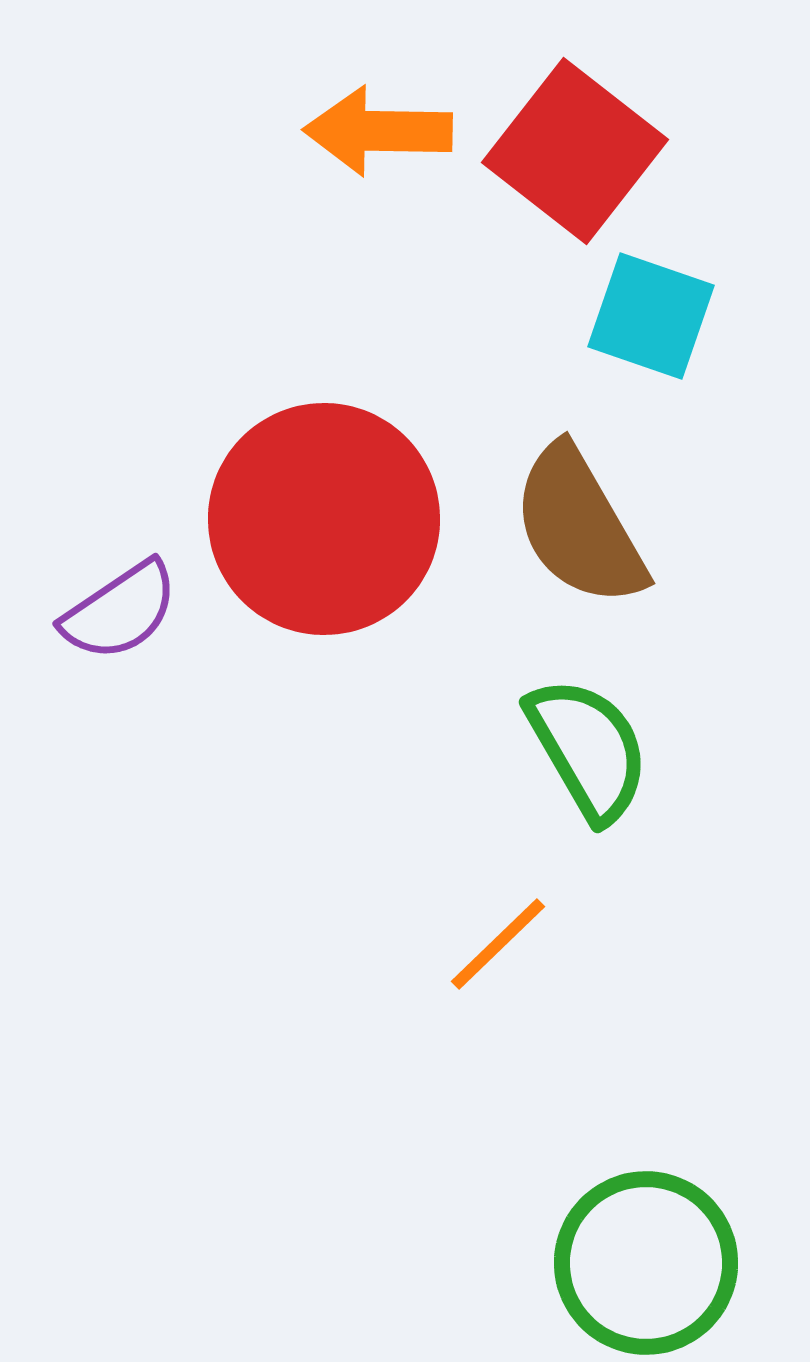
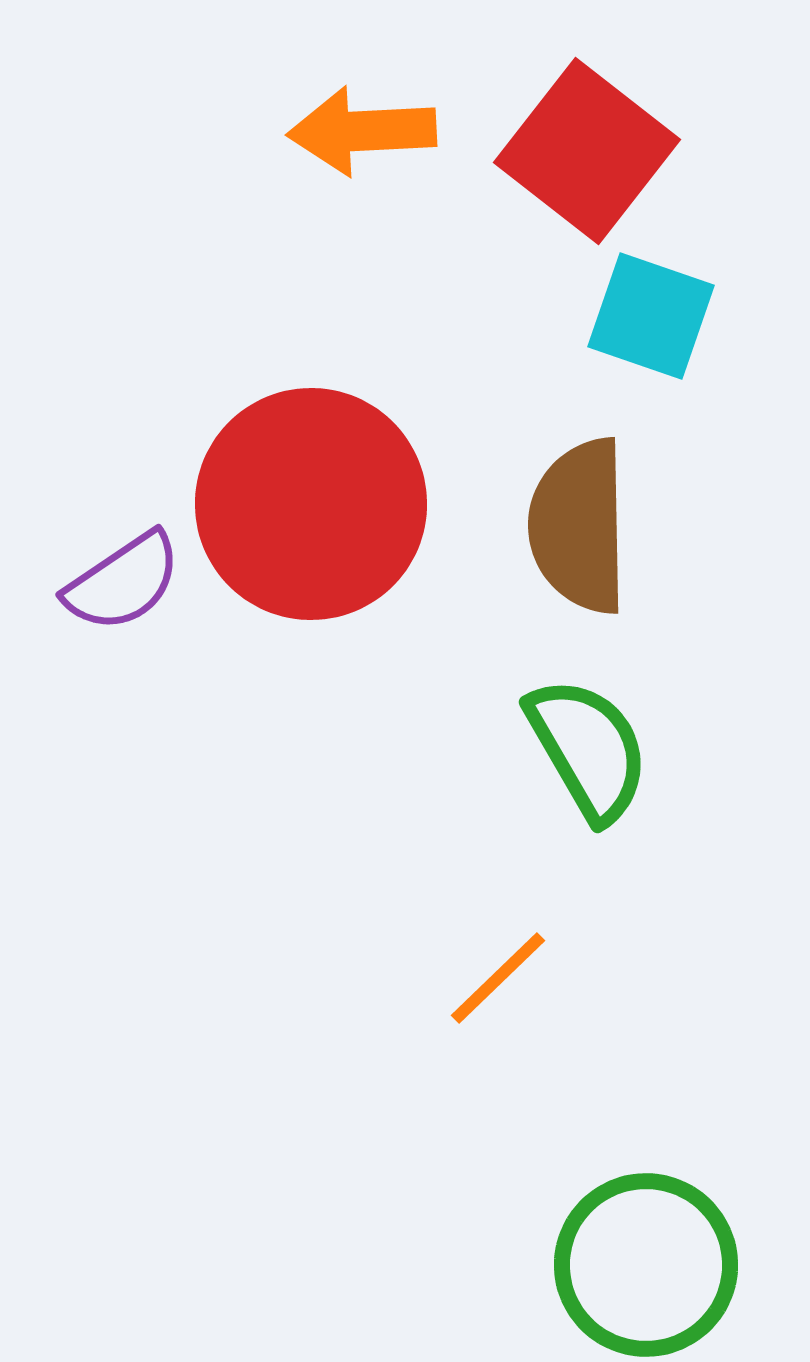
orange arrow: moved 16 px left; rotated 4 degrees counterclockwise
red square: moved 12 px right
red circle: moved 13 px left, 15 px up
brown semicircle: rotated 29 degrees clockwise
purple semicircle: moved 3 px right, 29 px up
orange line: moved 34 px down
green circle: moved 2 px down
